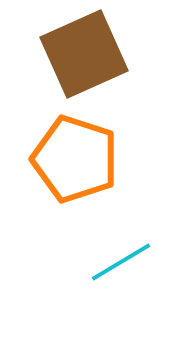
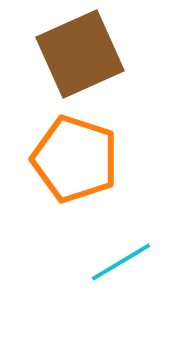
brown square: moved 4 px left
